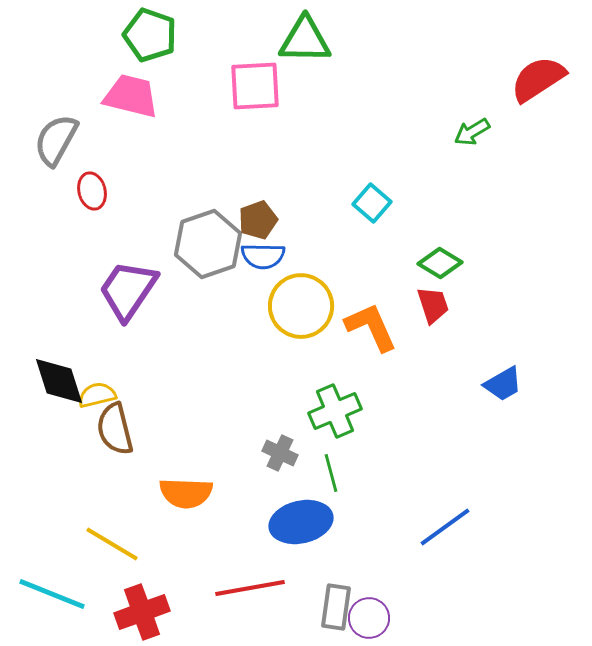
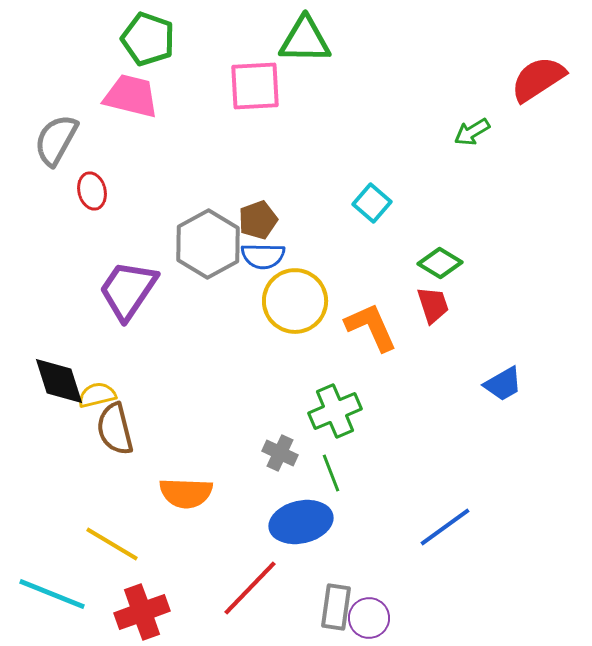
green pentagon: moved 2 px left, 4 px down
gray hexagon: rotated 10 degrees counterclockwise
yellow circle: moved 6 px left, 5 px up
green line: rotated 6 degrees counterclockwise
red line: rotated 36 degrees counterclockwise
